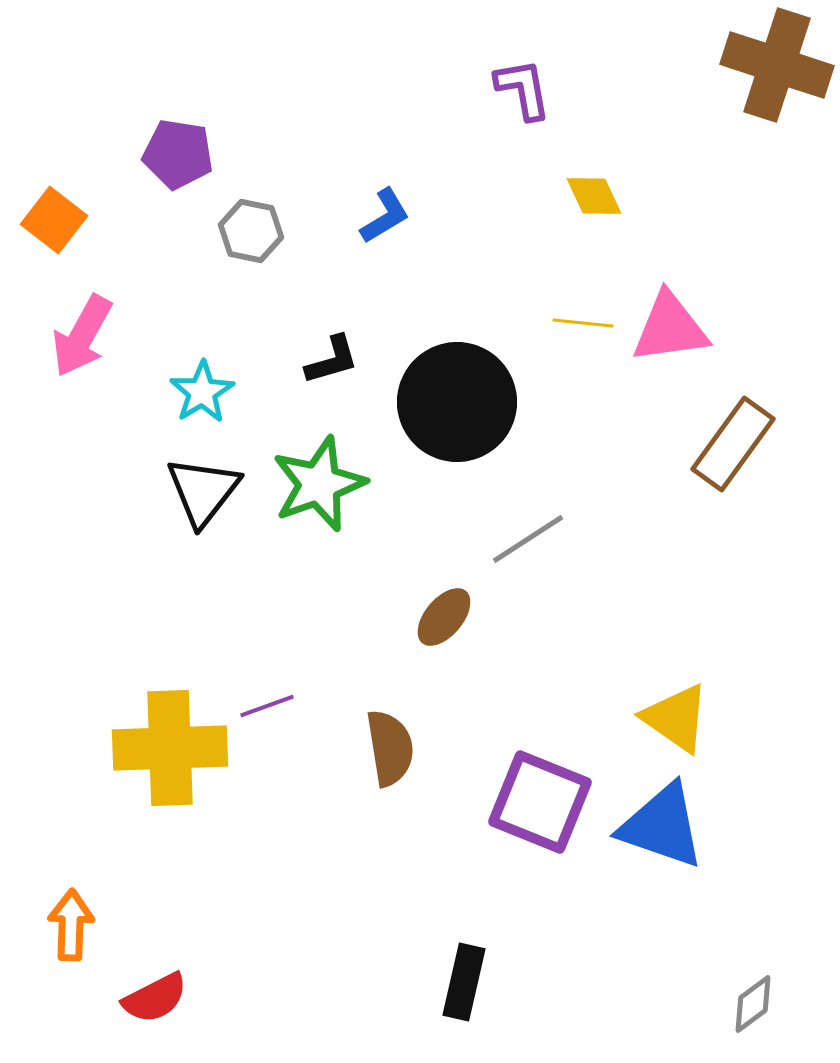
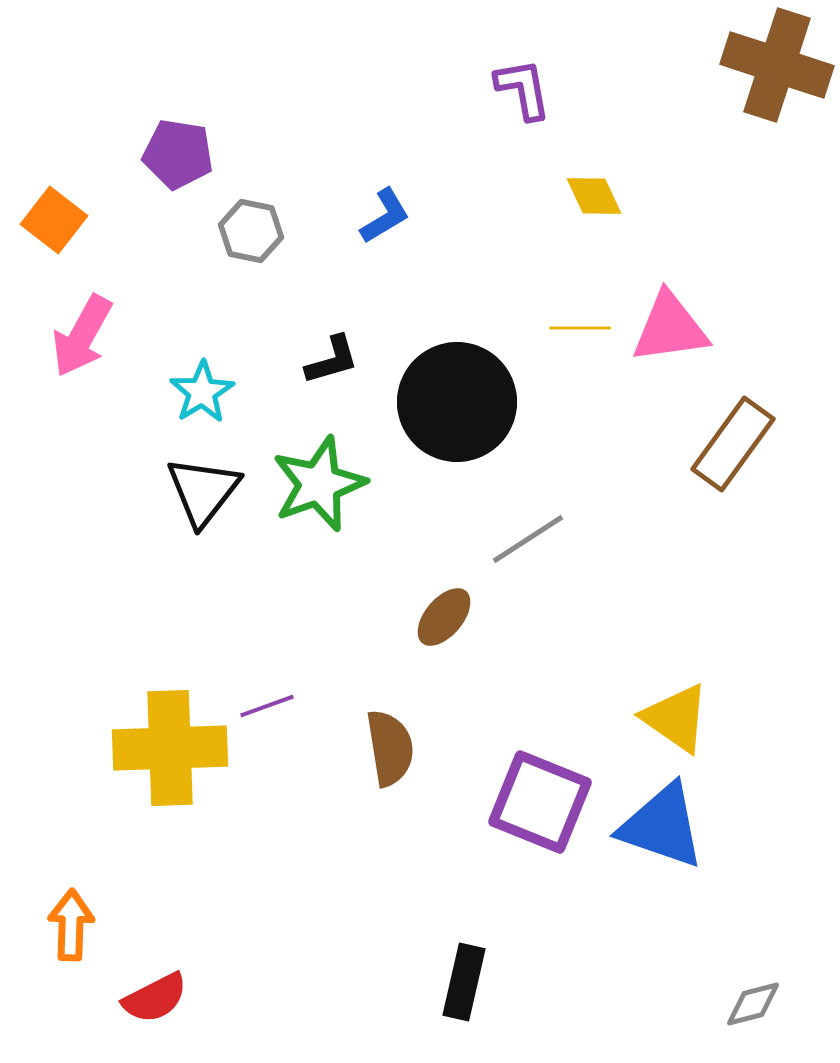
yellow line: moved 3 px left, 5 px down; rotated 6 degrees counterclockwise
gray diamond: rotated 22 degrees clockwise
